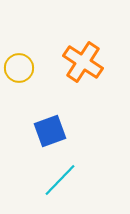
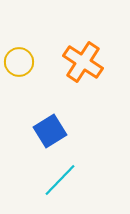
yellow circle: moved 6 px up
blue square: rotated 12 degrees counterclockwise
